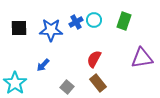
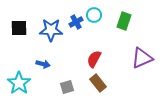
cyan circle: moved 5 px up
purple triangle: rotated 15 degrees counterclockwise
blue arrow: moved 1 px up; rotated 120 degrees counterclockwise
cyan star: moved 4 px right
gray square: rotated 32 degrees clockwise
